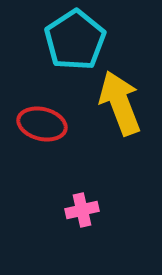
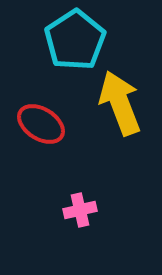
red ellipse: moved 1 px left; rotated 18 degrees clockwise
pink cross: moved 2 px left
